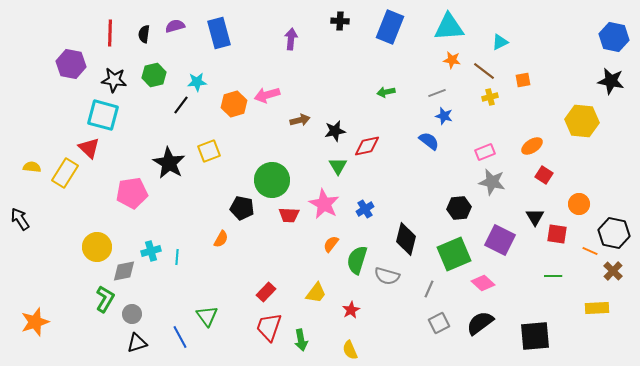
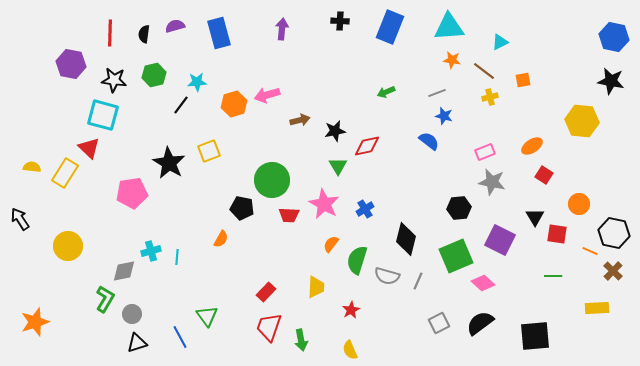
purple arrow at (291, 39): moved 9 px left, 10 px up
green arrow at (386, 92): rotated 12 degrees counterclockwise
yellow circle at (97, 247): moved 29 px left, 1 px up
green square at (454, 254): moved 2 px right, 2 px down
gray line at (429, 289): moved 11 px left, 8 px up
yellow trapezoid at (316, 293): moved 6 px up; rotated 35 degrees counterclockwise
